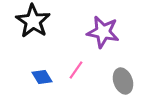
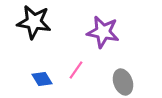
black star: moved 1 px right, 1 px down; rotated 24 degrees counterclockwise
blue diamond: moved 2 px down
gray ellipse: moved 1 px down
